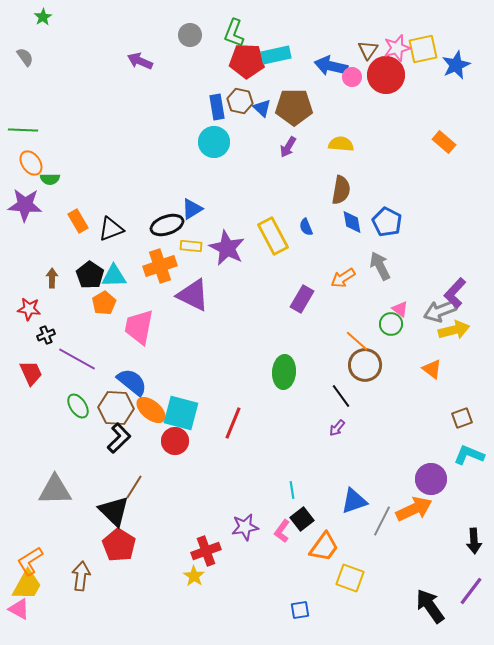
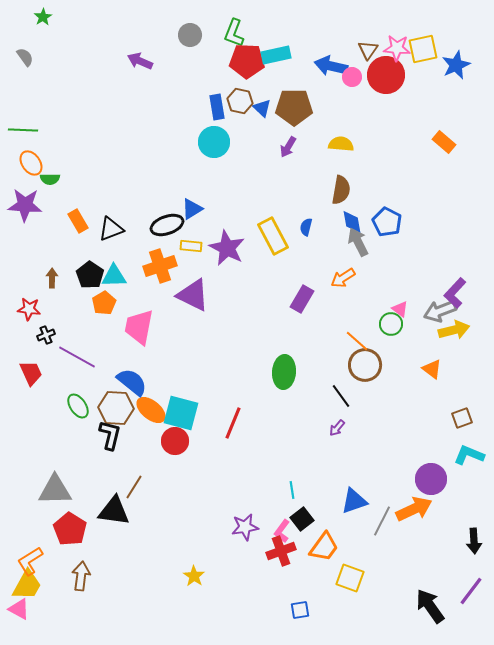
pink star at (397, 48): rotated 20 degrees clockwise
blue semicircle at (306, 227): rotated 36 degrees clockwise
gray arrow at (380, 266): moved 22 px left, 24 px up
purple line at (77, 359): moved 2 px up
black L-shape at (119, 438): moved 9 px left, 3 px up; rotated 32 degrees counterclockwise
black triangle at (114, 511): rotated 36 degrees counterclockwise
red pentagon at (119, 545): moved 49 px left, 16 px up
red cross at (206, 551): moved 75 px right
